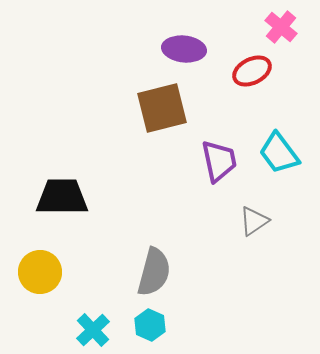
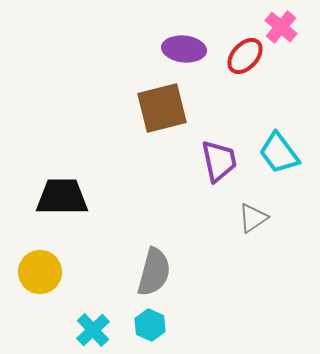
red ellipse: moved 7 px left, 15 px up; rotated 21 degrees counterclockwise
gray triangle: moved 1 px left, 3 px up
